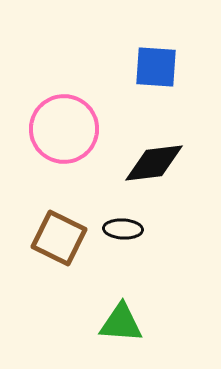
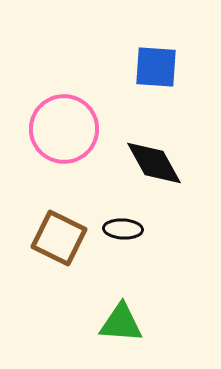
black diamond: rotated 68 degrees clockwise
